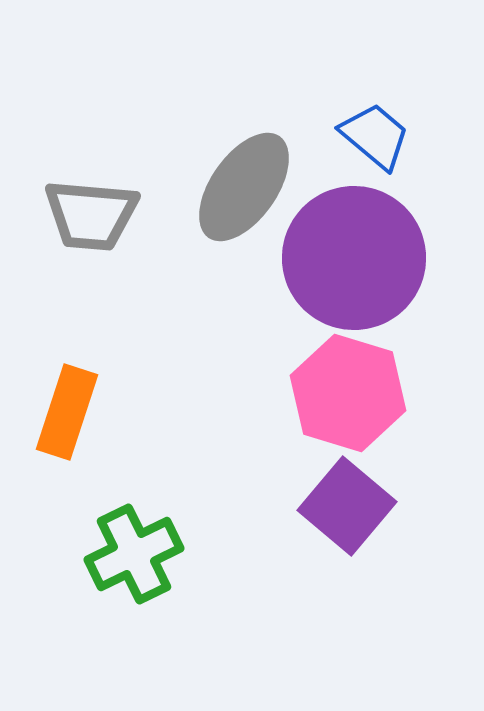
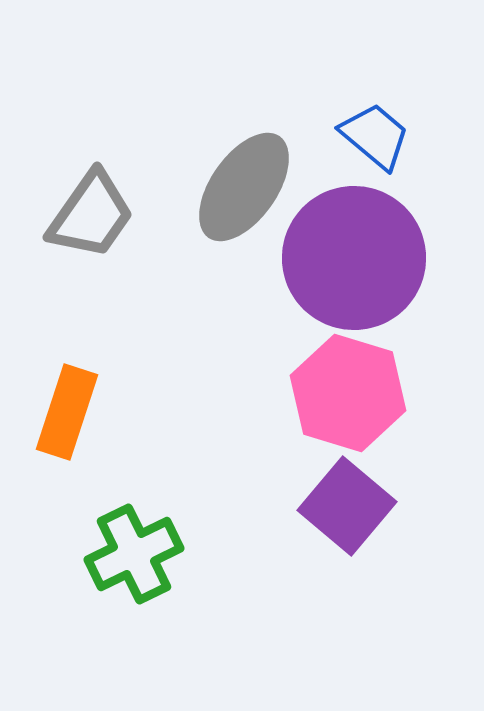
gray trapezoid: rotated 60 degrees counterclockwise
